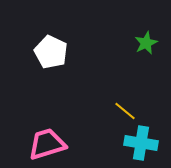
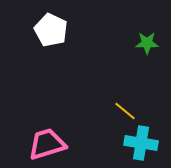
green star: moved 1 px right; rotated 25 degrees clockwise
white pentagon: moved 22 px up
